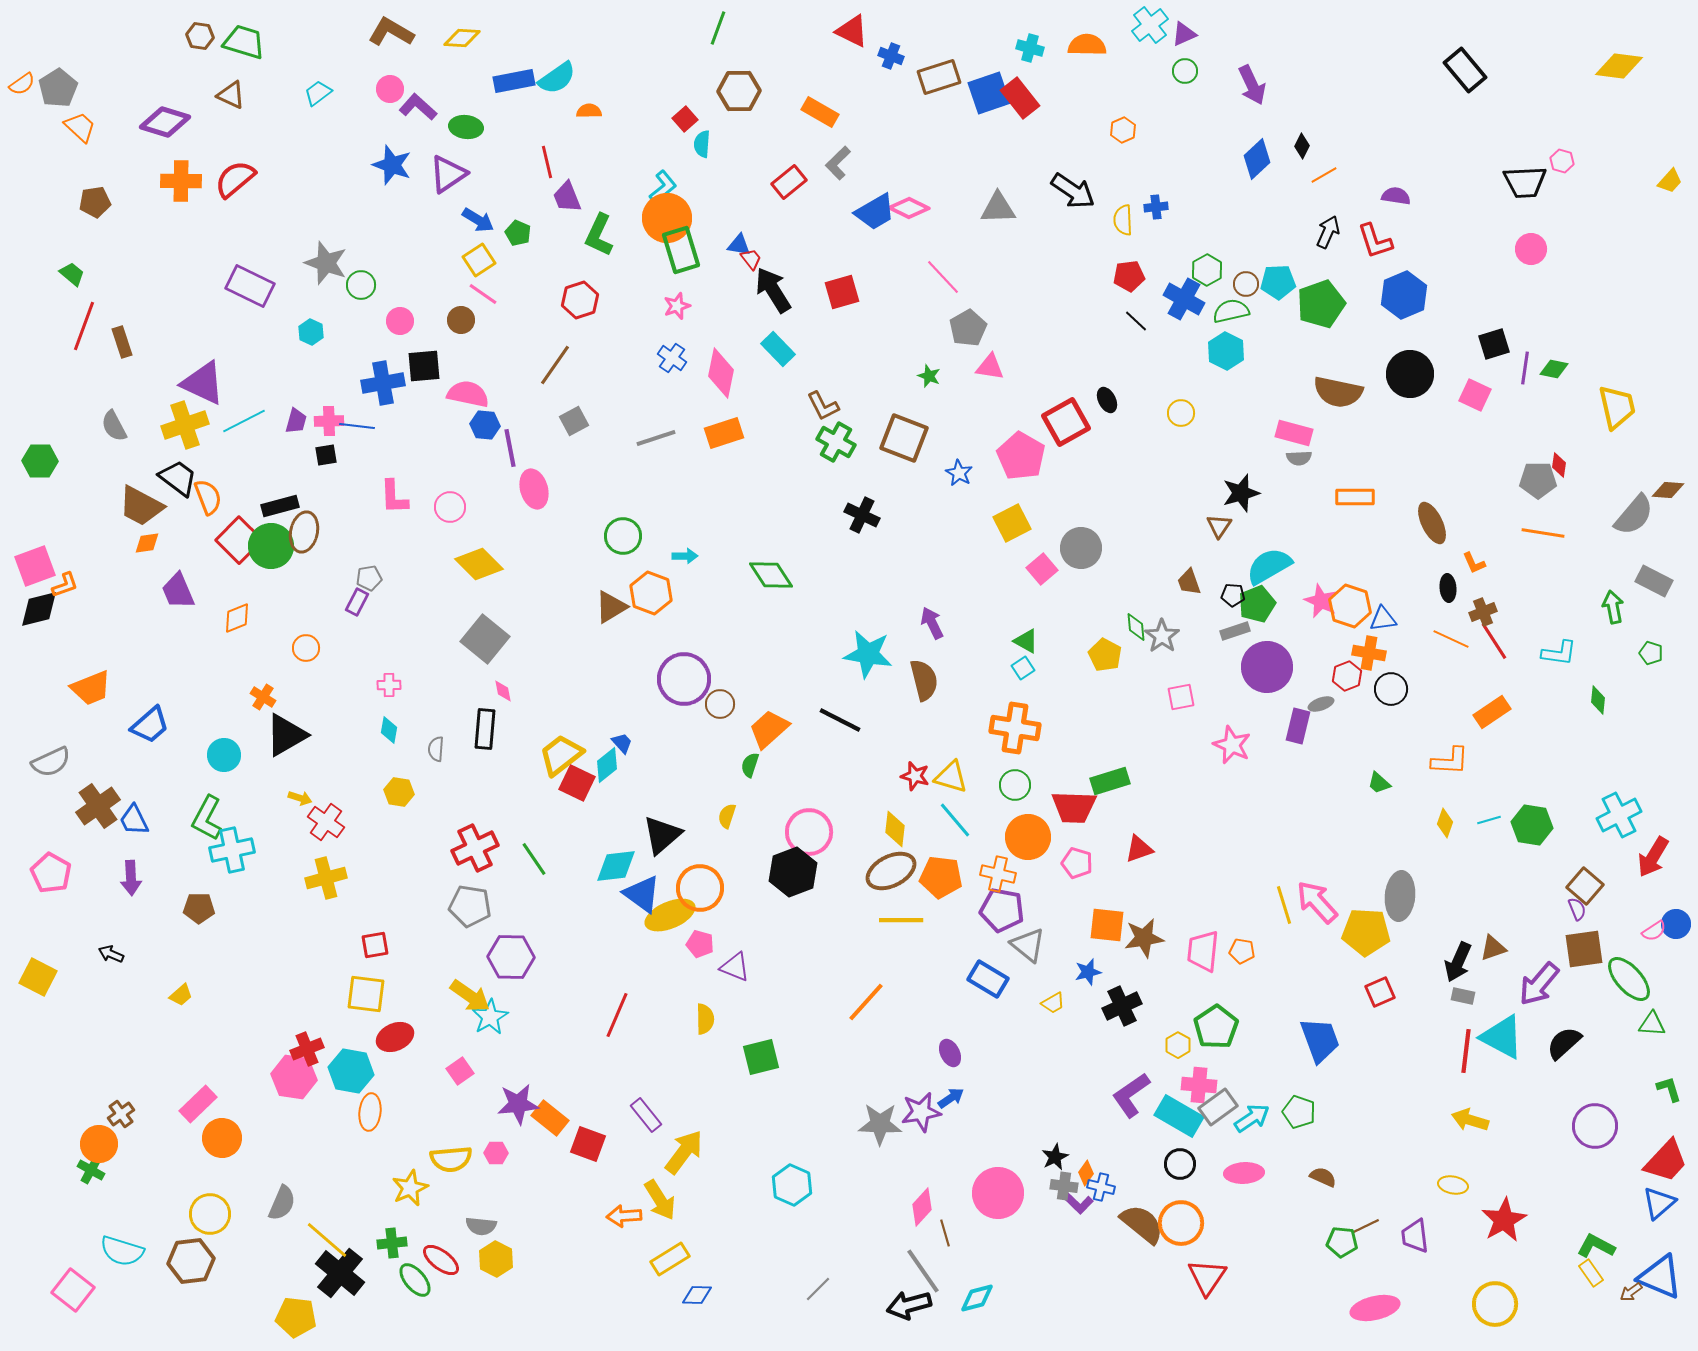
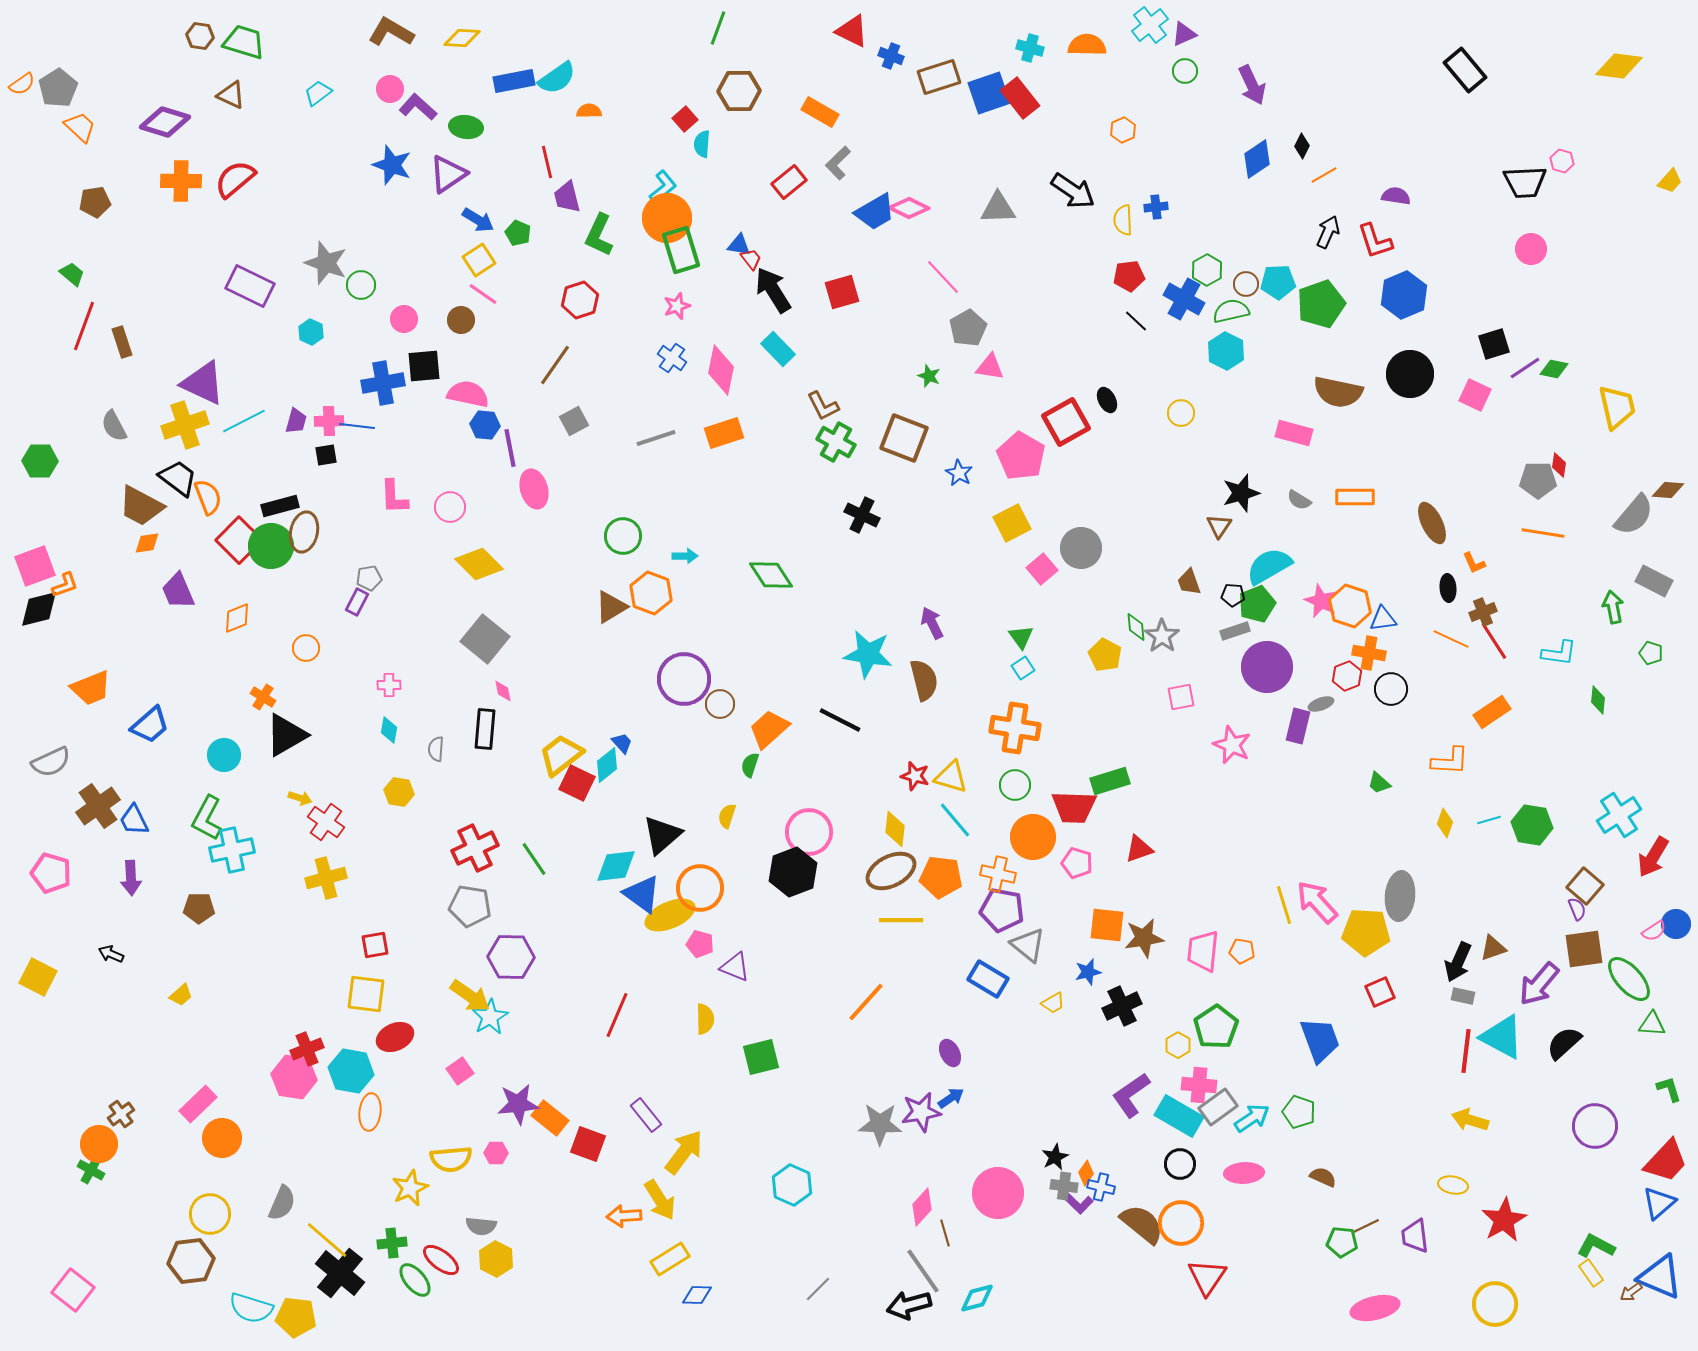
blue diamond at (1257, 159): rotated 9 degrees clockwise
purple trapezoid at (567, 197): rotated 8 degrees clockwise
pink circle at (400, 321): moved 4 px right, 2 px up
purple line at (1525, 368): rotated 48 degrees clockwise
pink diamond at (721, 373): moved 3 px up
gray semicircle at (1299, 458): moved 42 px down; rotated 35 degrees clockwise
green triangle at (1026, 641): moved 5 px left, 4 px up; rotated 24 degrees clockwise
cyan cross at (1619, 815): rotated 6 degrees counterclockwise
orange circle at (1028, 837): moved 5 px right
pink pentagon at (51, 873): rotated 12 degrees counterclockwise
cyan semicircle at (122, 1251): moved 129 px right, 57 px down
